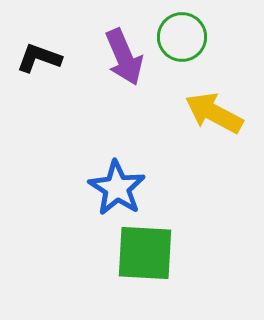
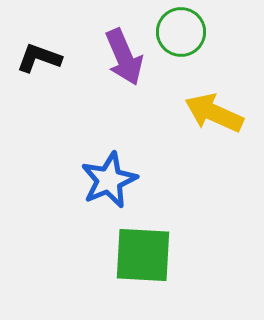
green circle: moved 1 px left, 5 px up
yellow arrow: rotated 4 degrees counterclockwise
blue star: moved 8 px left, 8 px up; rotated 16 degrees clockwise
green square: moved 2 px left, 2 px down
